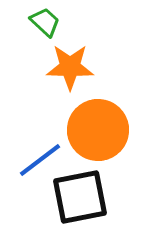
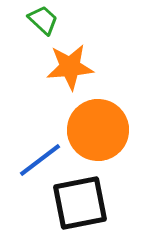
green trapezoid: moved 2 px left, 2 px up
orange star: rotated 6 degrees counterclockwise
black square: moved 6 px down
